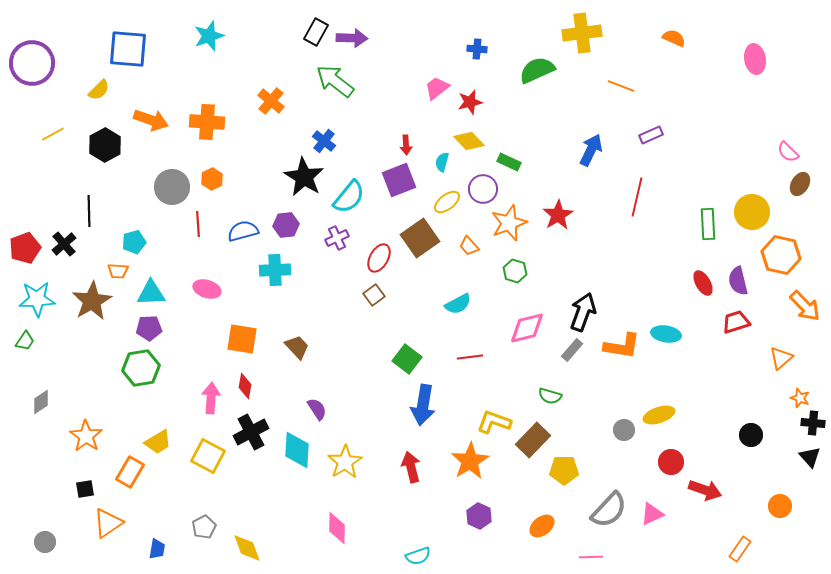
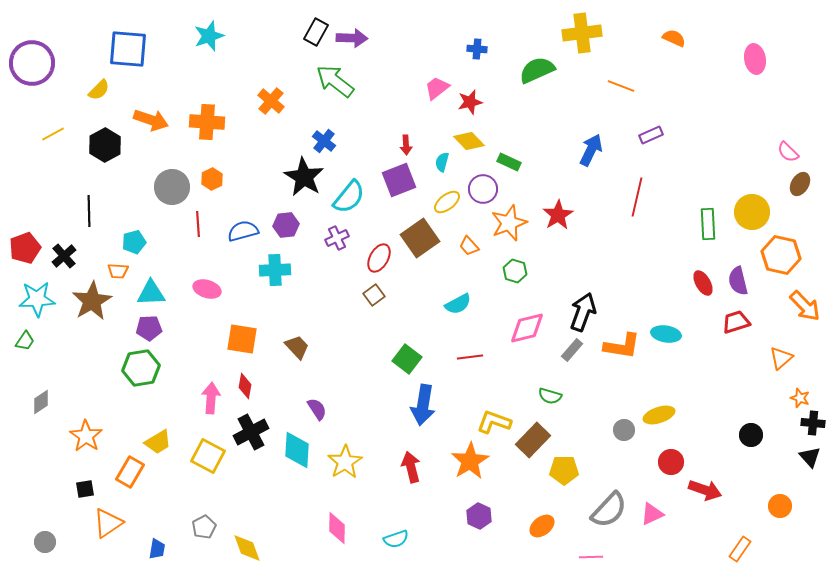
black cross at (64, 244): moved 12 px down
cyan semicircle at (418, 556): moved 22 px left, 17 px up
